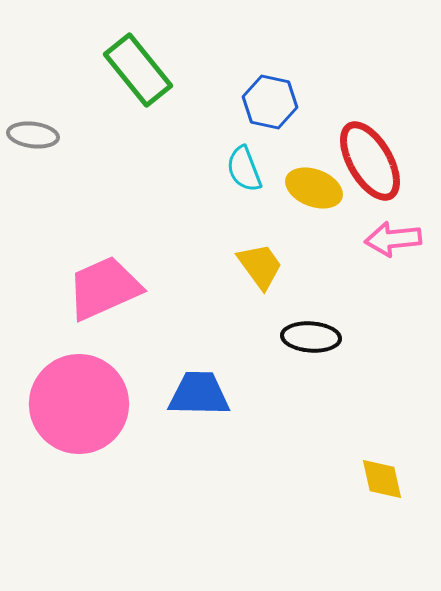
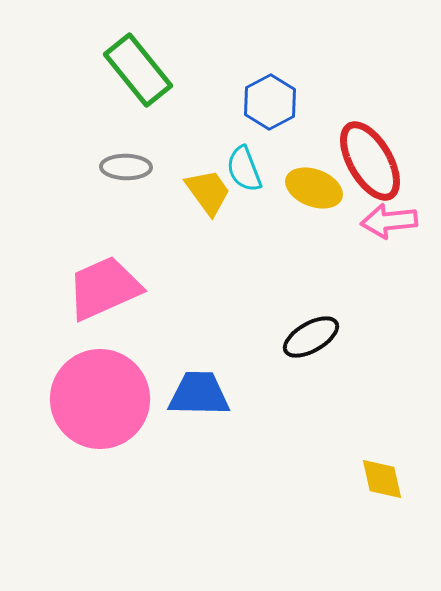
blue hexagon: rotated 20 degrees clockwise
gray ellipse: moved 93 px right, 32 px down; rotated 6 degrees counterclockwise
pink arrow: moved 4 px left, 18 px up
yellow trapezoid: moved 52 px left, 74 px up
black ellipse: rotated 34 degrees counterclockwise
pink circle: moved 21 px right, 5 px up
